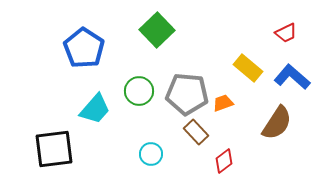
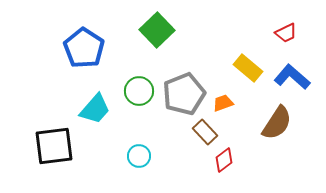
gray pentagon: moved 3 px left; rotated 27 degrees counterclockwise
brown rectangle: moved 9 px right
black square: moved 3 px up
cyan circle: moved 12 px left, 2 px down
red diamond: moved 1 px up
